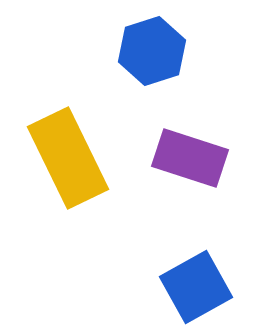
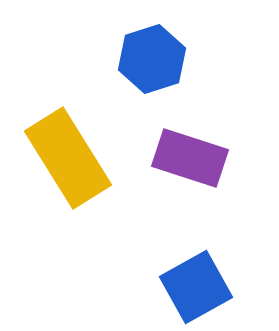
blue hexagon: moved 8 px down
yellow rectangle: rotated 6 degrees counterclockwise
